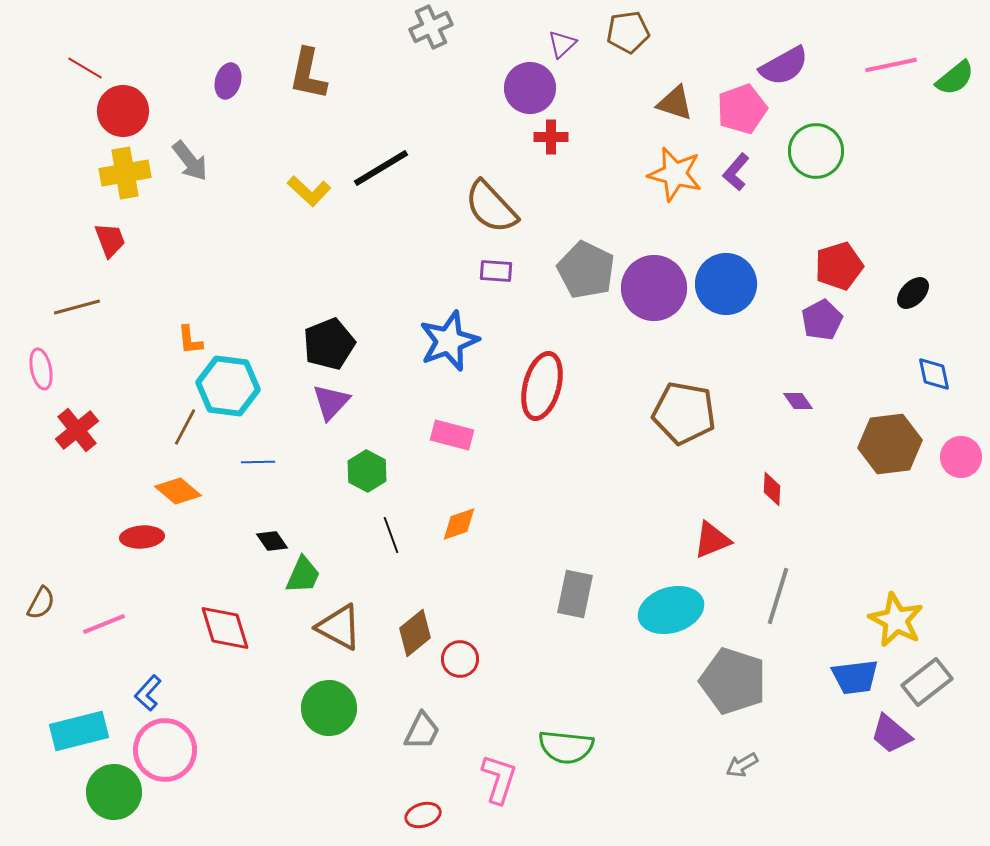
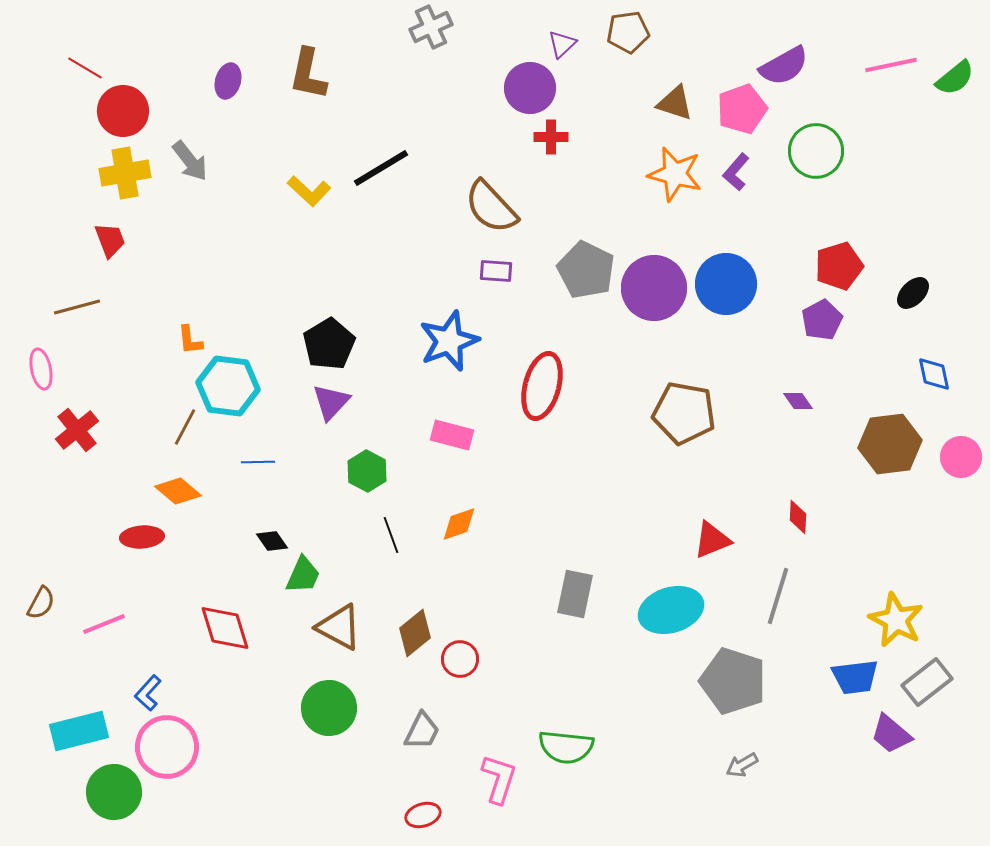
black pentagon at (329, 344): rotated 9 degrees counterclockwise
red diamond at (772, 489): moved 26 px right, 28 px down
pink circle at (165, 750): moved 2 px right, 3 px up
